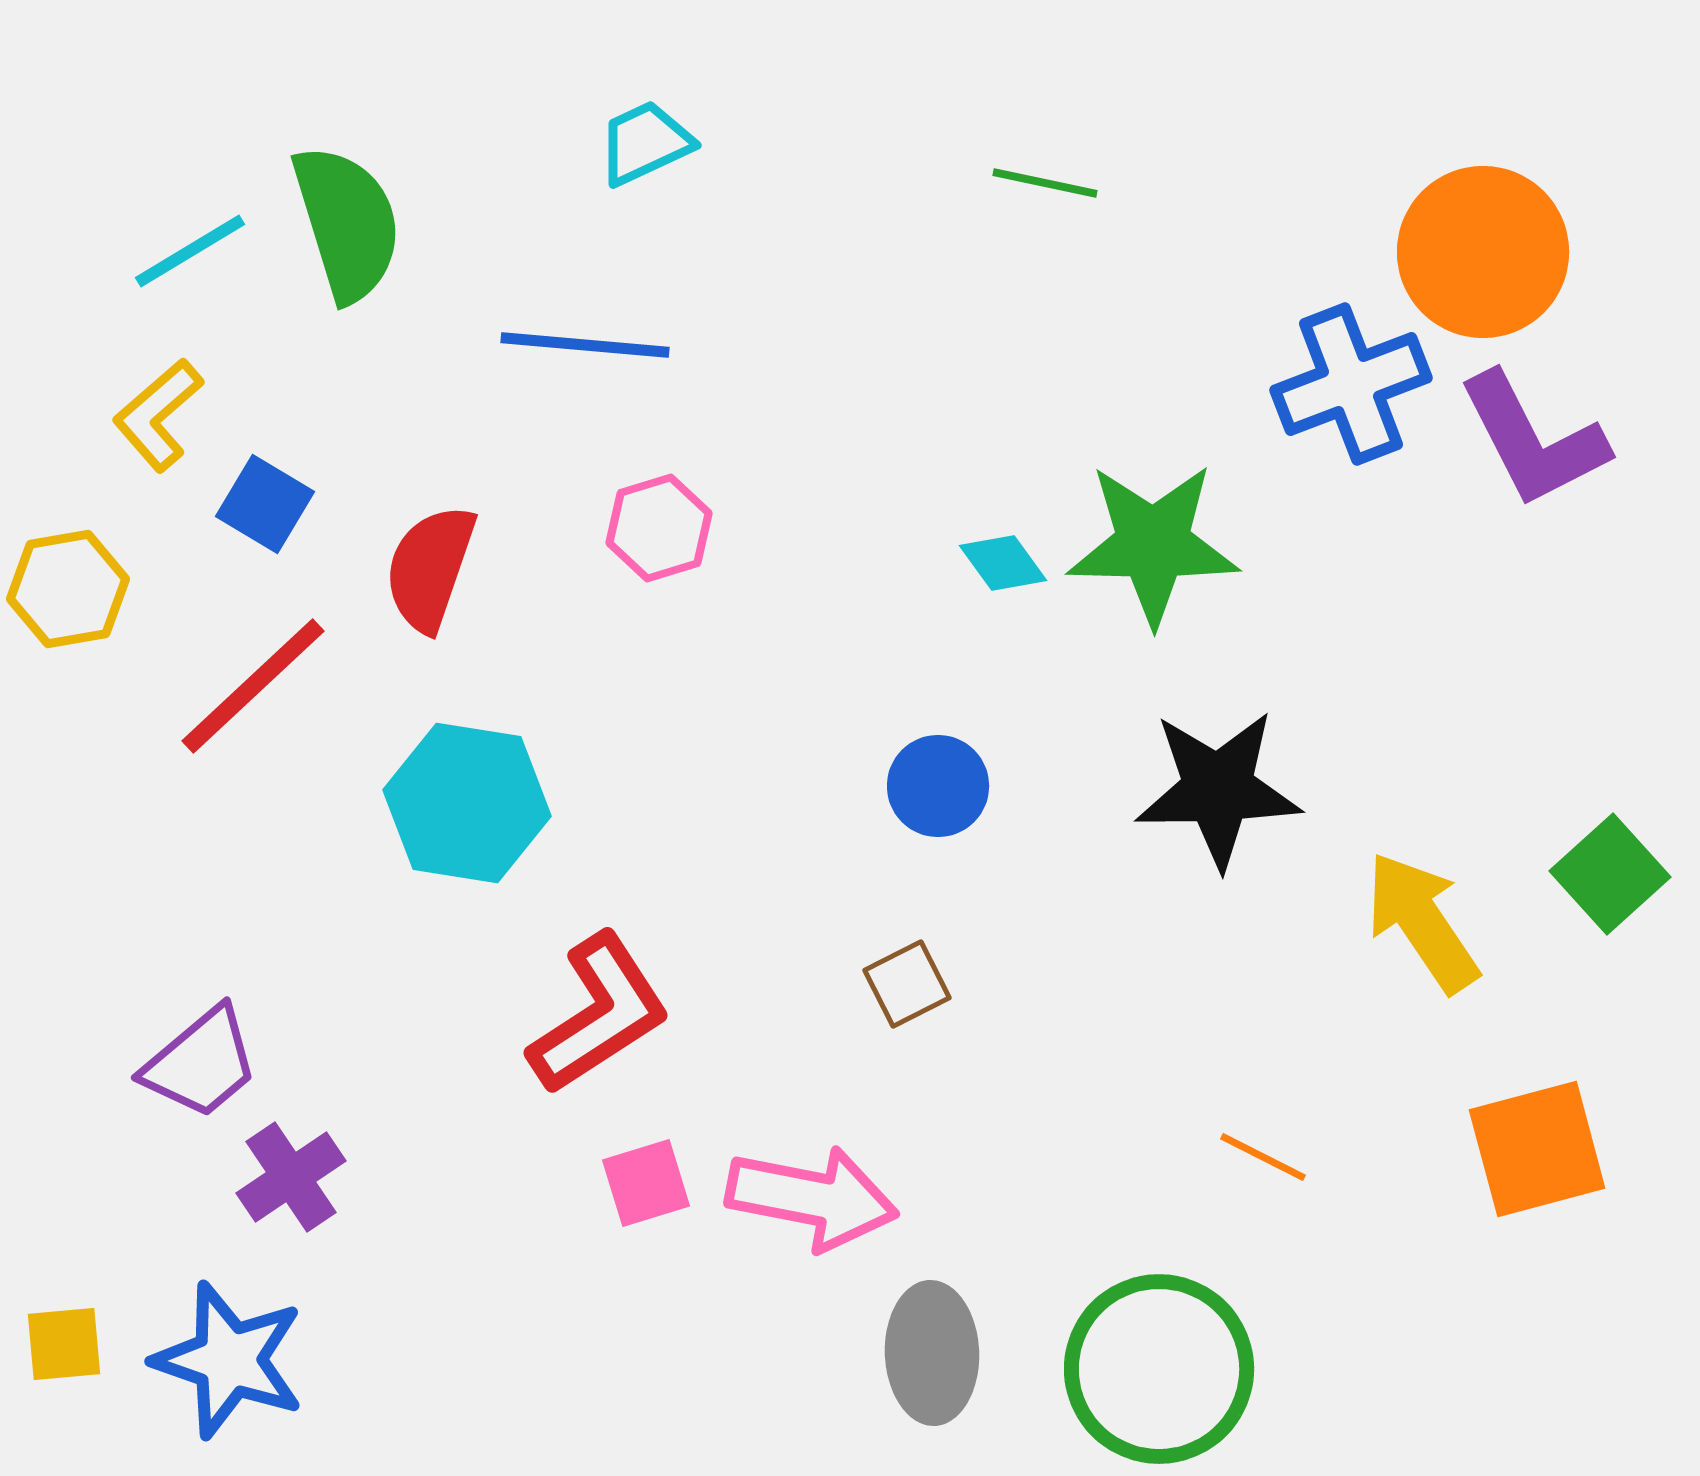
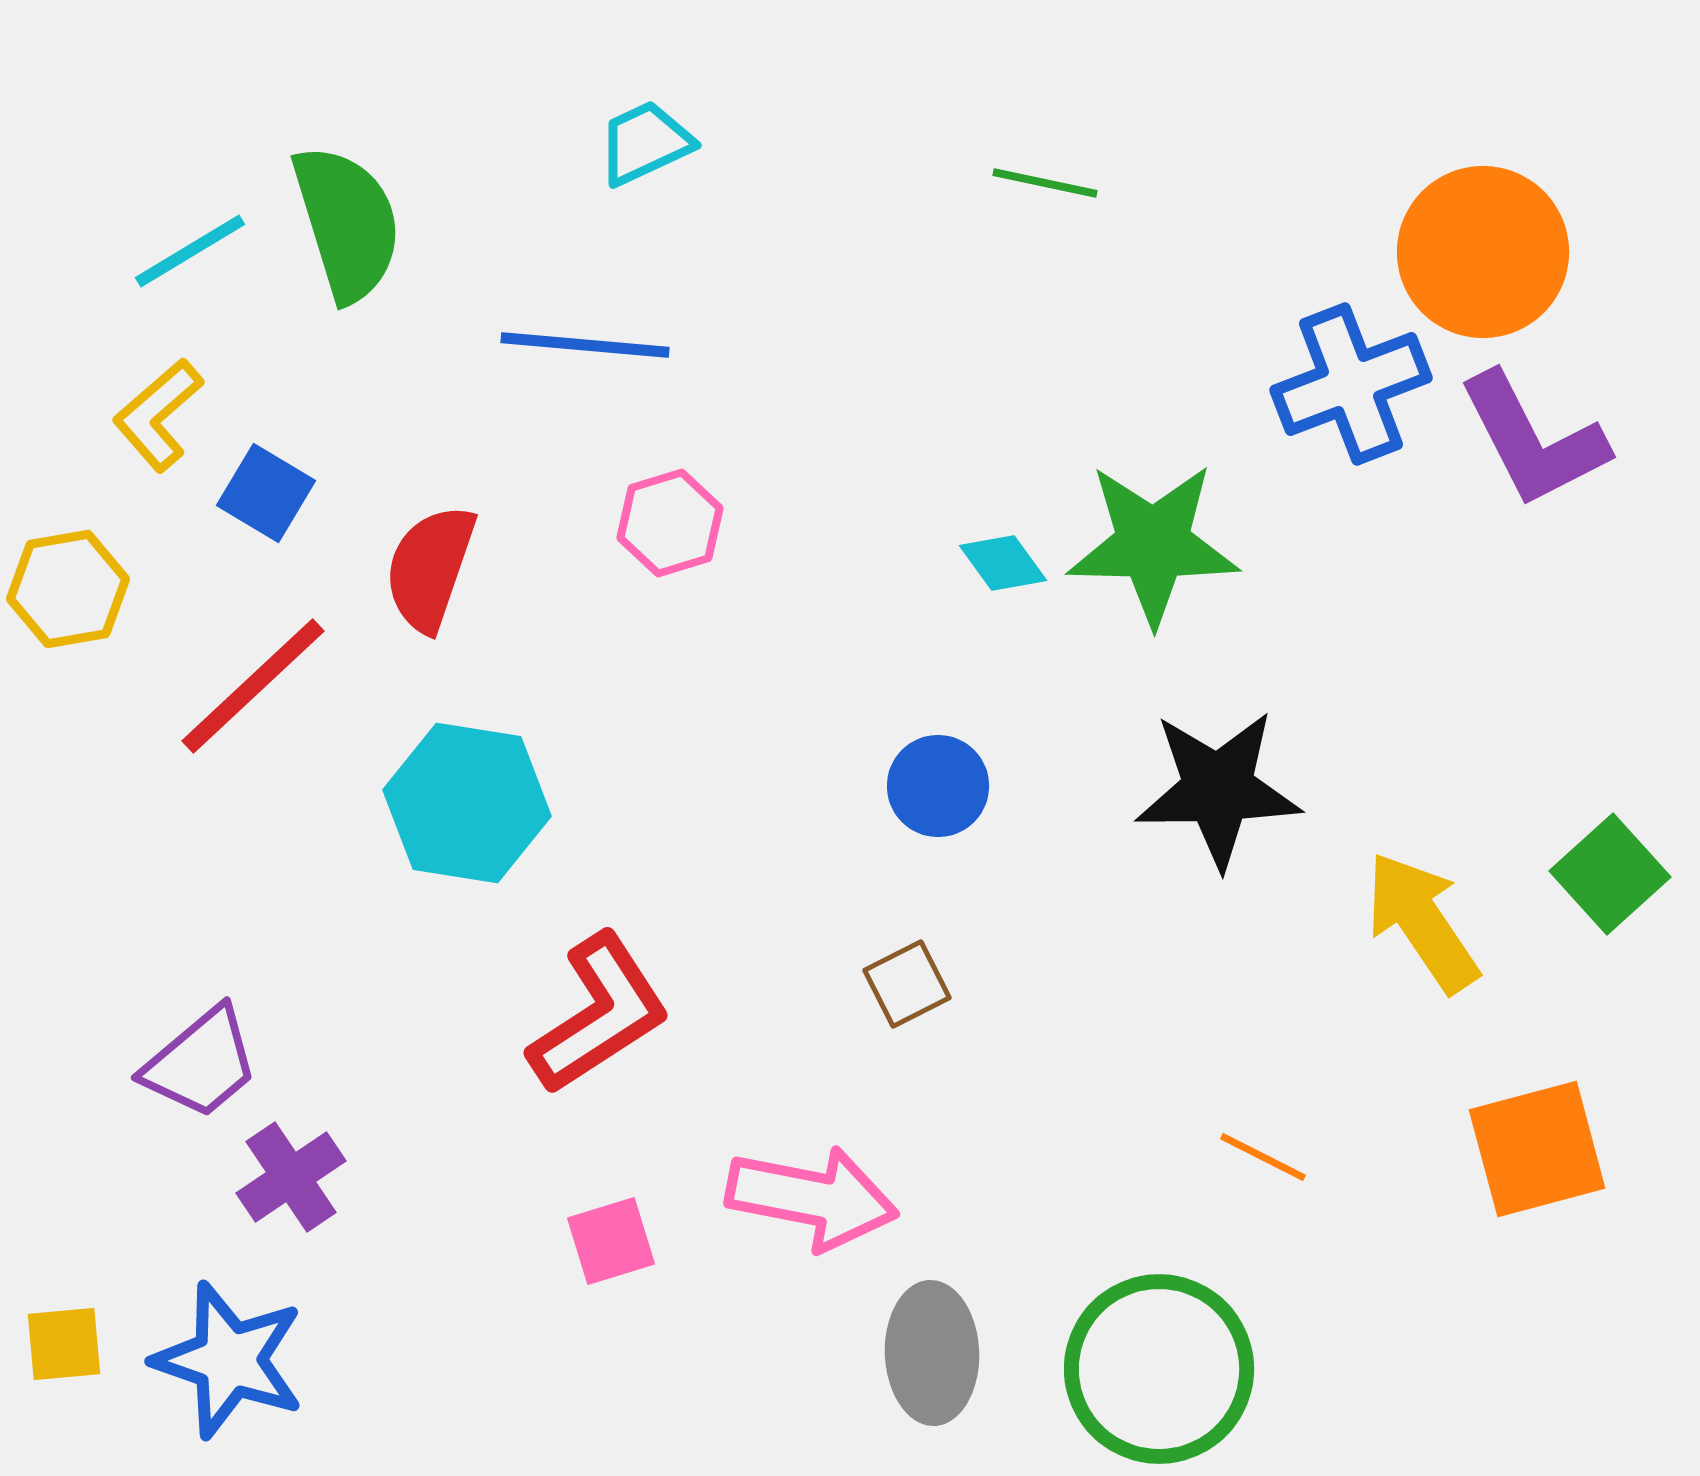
blue square: moved 1 px right, 11 px up
pink hexagon: moved 11 px right, 5 px up
pink square: moved 35 px left, 58 px down
